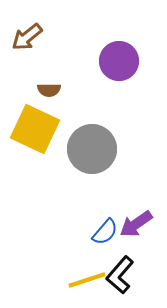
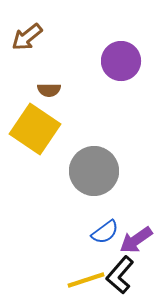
purple circle: moved 2 px right
yellow square: rotated 9 degrees clockwise
gray circle: moved 2 px right, 22 px down
purple arrow: moved 16 px down
blue semicircle: rotated 12 degrees clockwise
yellow line: moved 1 px left
